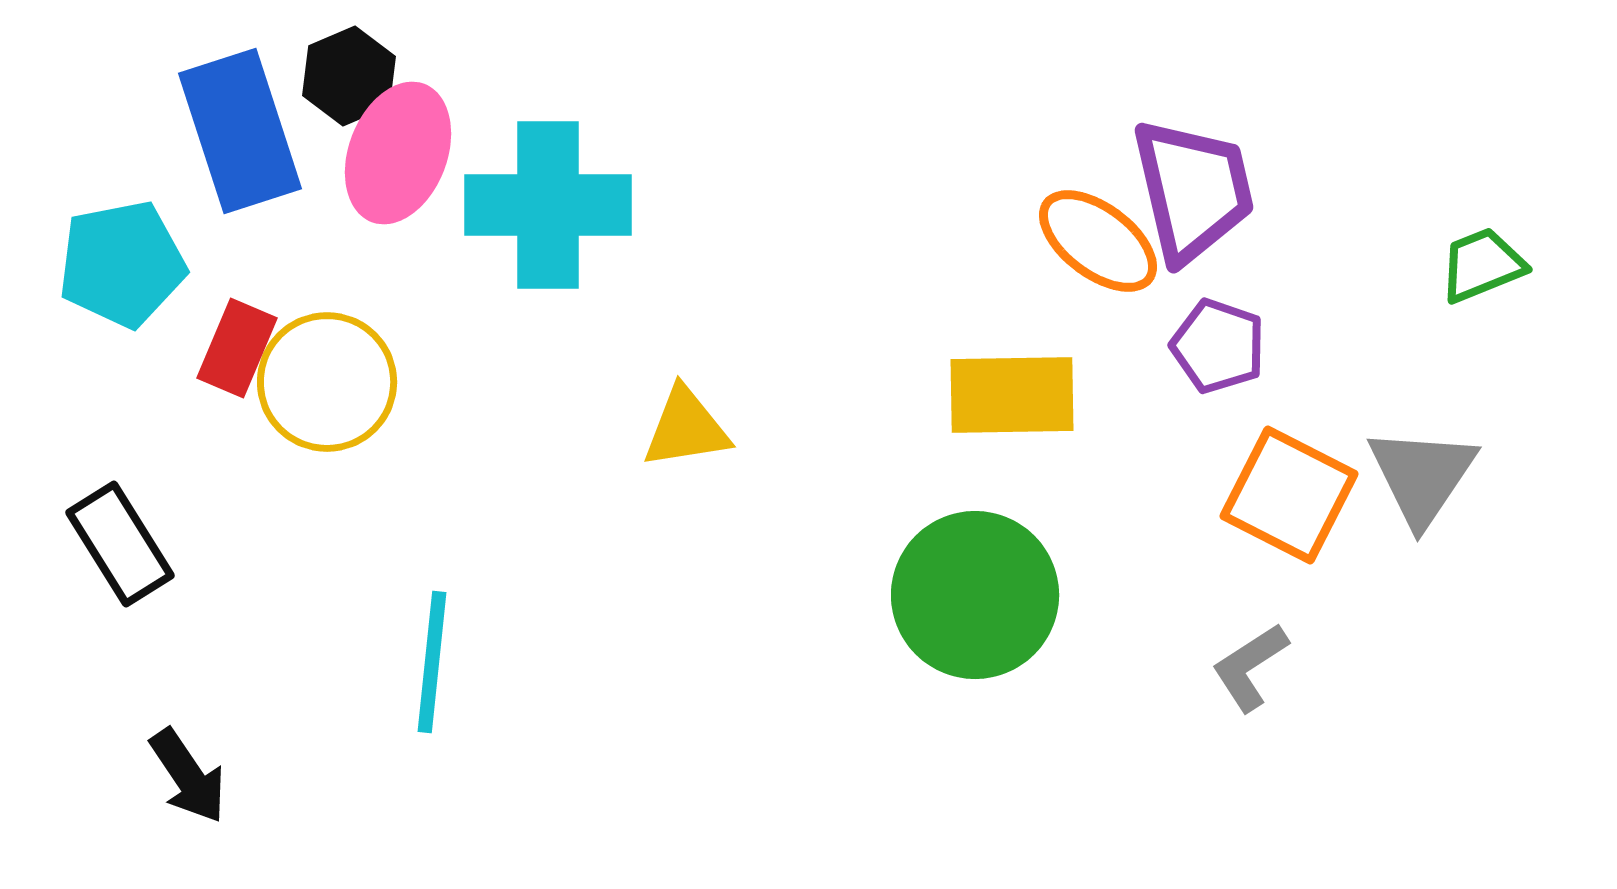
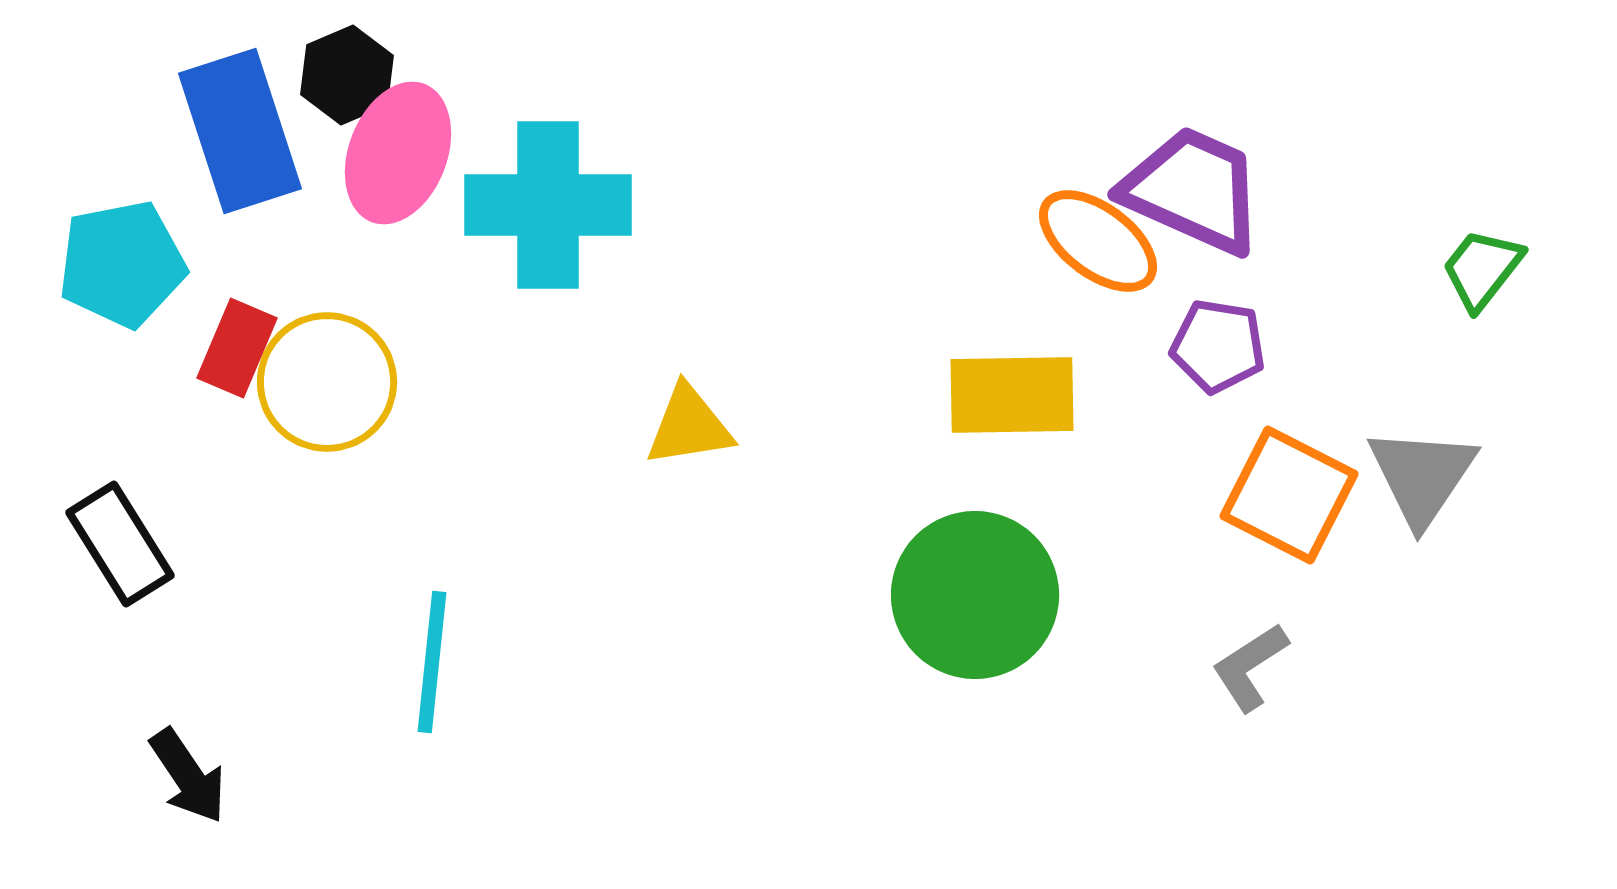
black hexagon: moved 2 px left, 1 px up
purple trapezoid: rotated 53 degrees counterclockwise
green trapezoid: moved 4 px down; rotated 30 degrees counterclockwise
purple pentagon: rotated 10 degrees counterclockwise
yellow triangle: moved 3 px right, 2 px up
